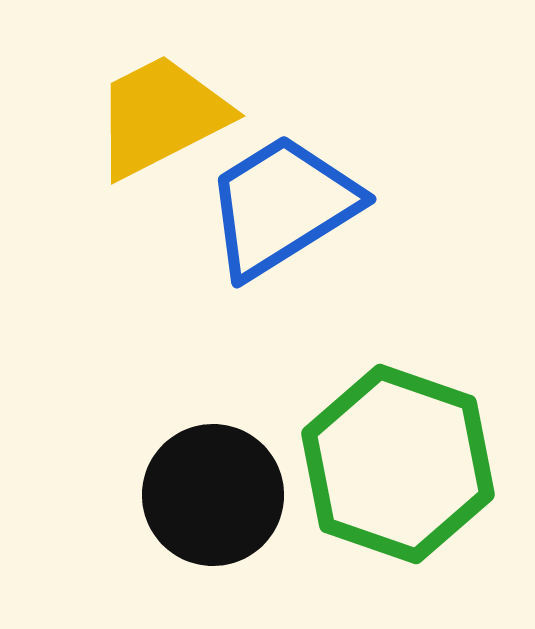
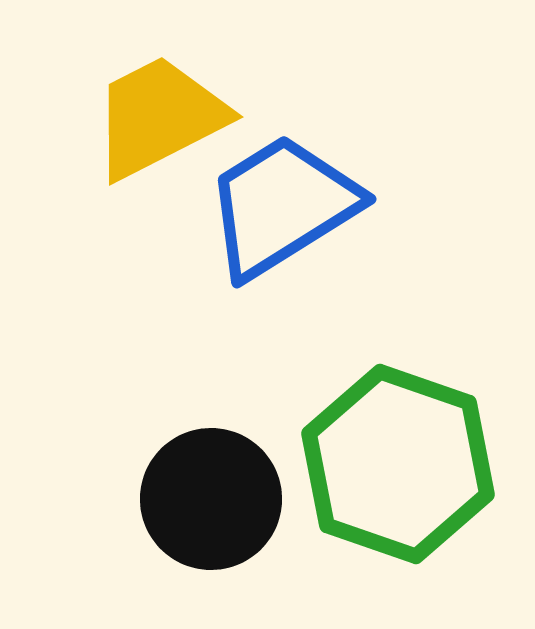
yellow trapezoid: moved 2 px left, 1 px down
black circle: moved 2 px left, 4 px down
